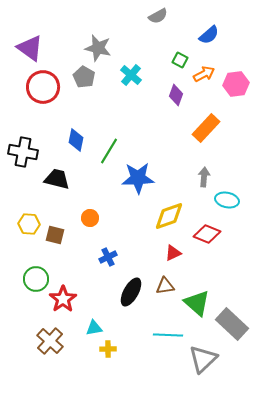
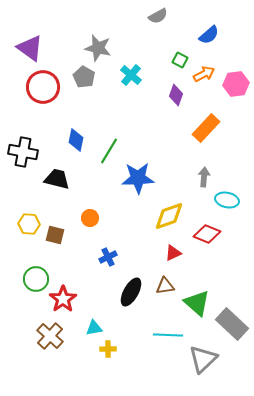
brown cross: moved 5 px up
